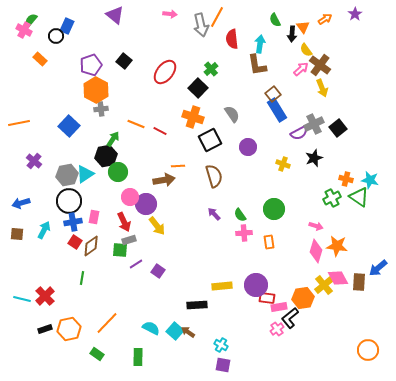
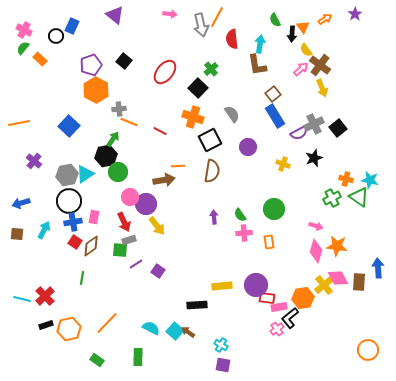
green semicircle at (31, 20): moved 8 px left, 28 px down
blue rectangle at (67, 26): moved 5 px right
gray cross at (101, 109): moved 18 px right
blue rectangle at (277, 110): moved 2 px left, 6 px down
orange line at (136, 124): moved 7 px left, 2 px up
brown semicircle at (214, 176): moved 2 px left, 5 px up; rotated 25 degrees clockwise
purple arrow at (214, 214): moved 3 px down; rotated 40 degrees clockwise
blue arrow at (378, 268): rotated 126 degrees clockwise
black rectangle at (45, 329): moved 1 px right, 4 px up
green rectangle at (97, 354): moved 6 px down
